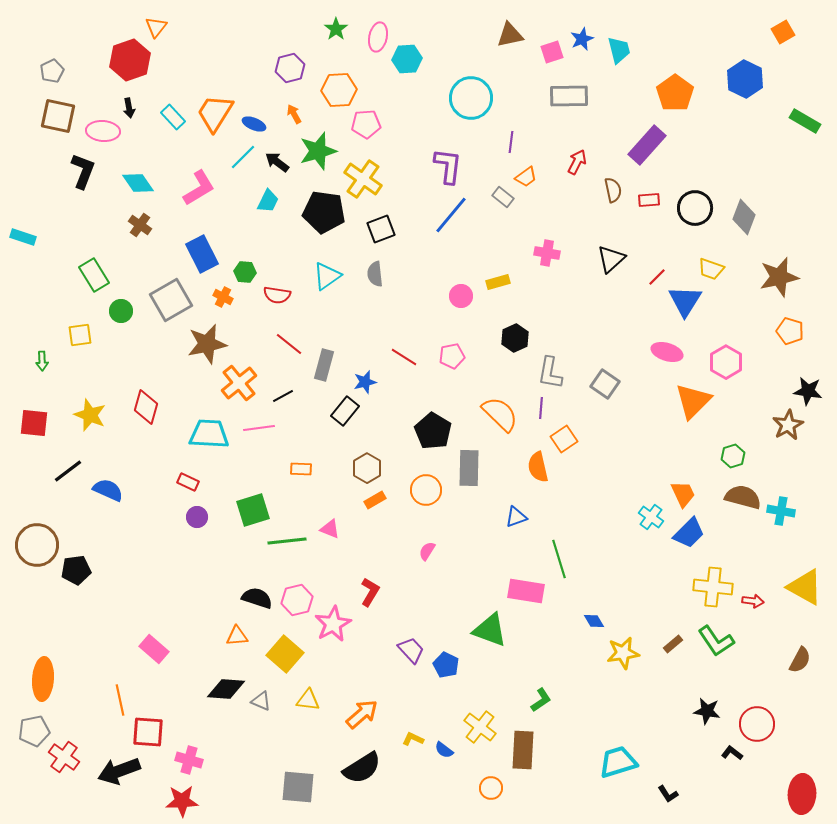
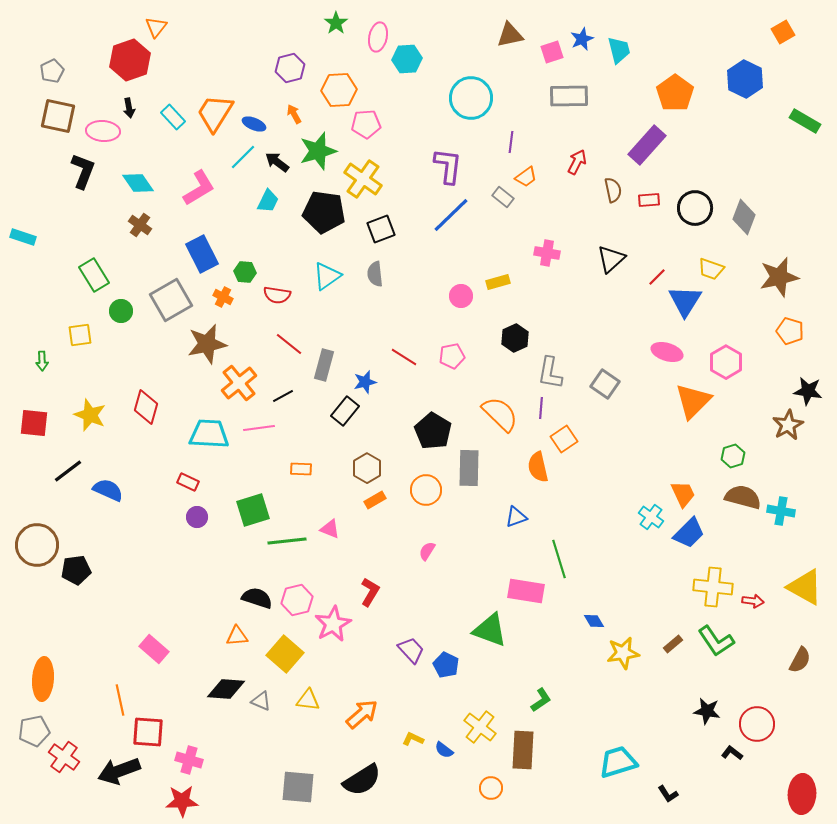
green star at (336, 29): moved 6 px up
blue line at (451, 215): rotated 6 degrees clockwise
black semicircle at (362, 768): moved 12 px down
